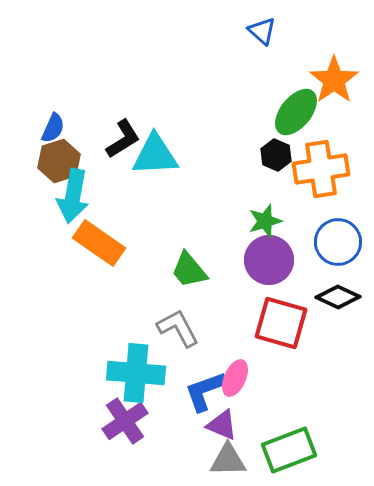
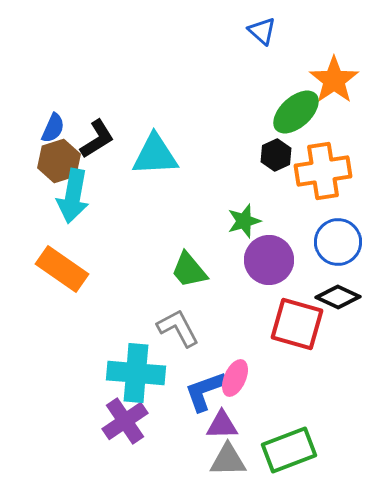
green ellipse: rotated 9 degrees clockwise
black L-shape: moved 26 px left
black hexagon: rotated 12 degrees clockwise
orange cross: moved 2 px right, 2 px down
green star: moved 21 px left
orange rectangle: moved 37 px left, 26 px down
red square: moved 16 px right, 1 px down
purple triangle: rotated 24 degrees counterclockwise
